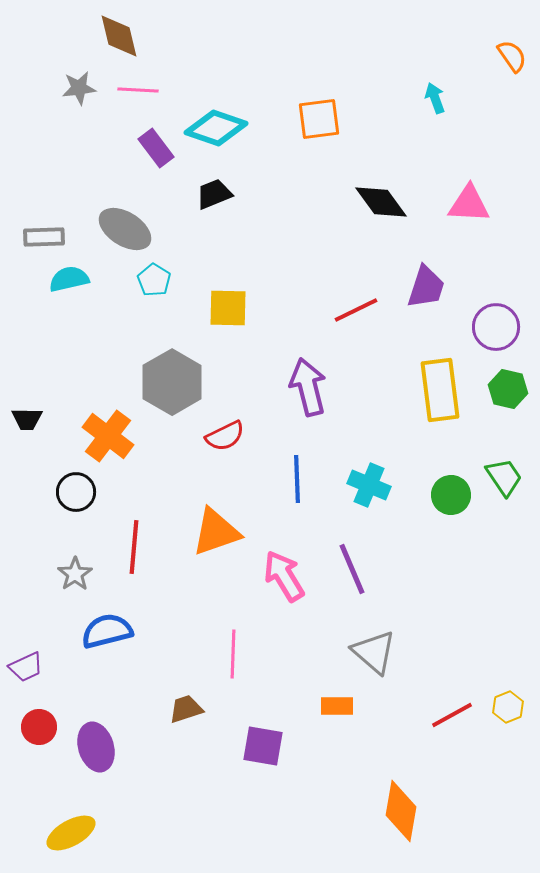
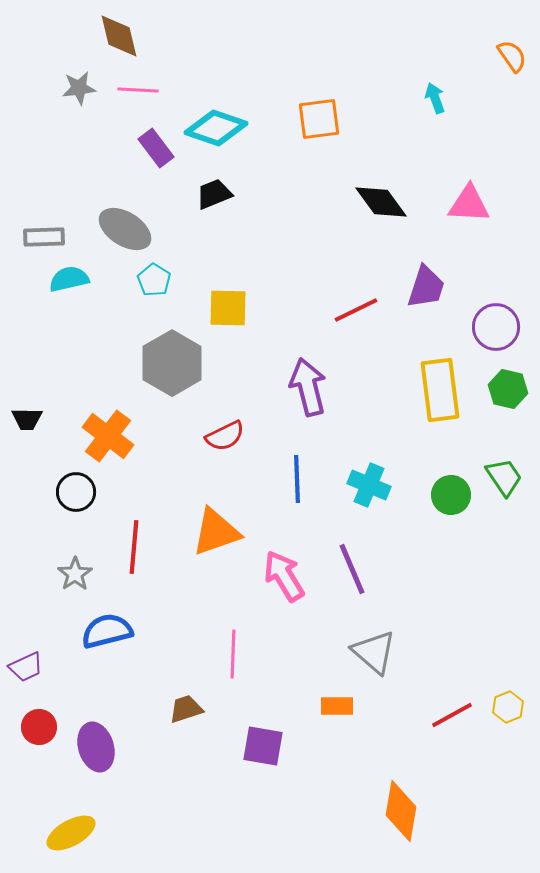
gray hexagon at (172, 382): moved 19 px up
